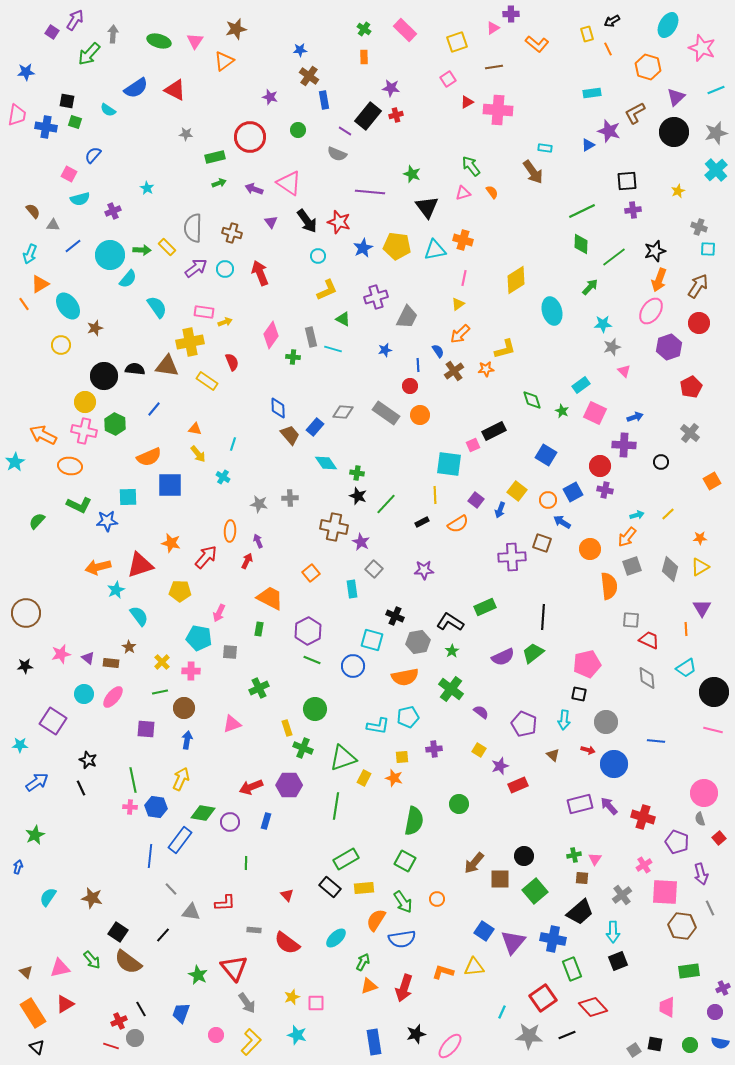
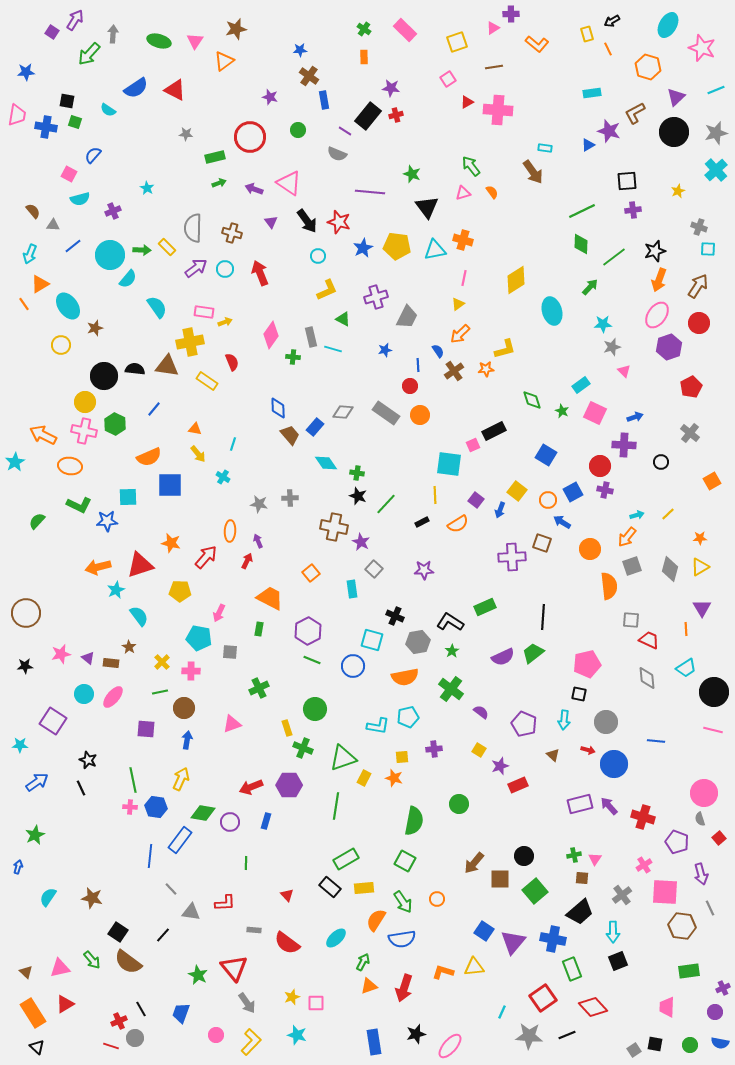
pink ellipse at (651, 311): moved 6 px right, 4 px down
